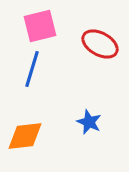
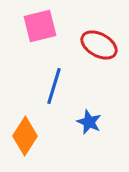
red ellipse: moved 1 px left, 1 px down
blue line: moved 22 px right, 17 px down
orange diamond: rotated 51 degrees counterclockwise
